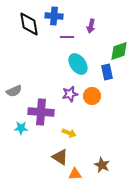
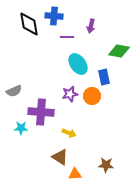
green diamond: rotated 30 degrees clockwise
blue rectangle: moved 3 px left, 5 px down
brown star: moved 4 px right; rotated 21 degrees counterclockwise
